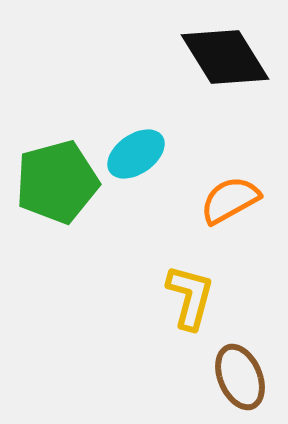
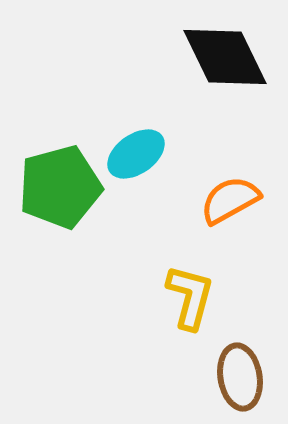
black diamond: rotated 6 degrees clockwise
green pentagon: moved 3 px right, 5 px down
brown ellipse: rotated 14 degrees clockwise
